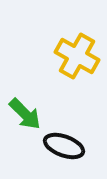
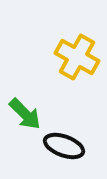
yellow cross: moved 1 px down
